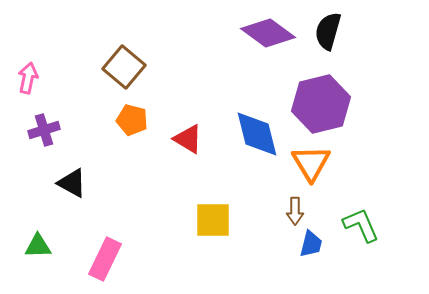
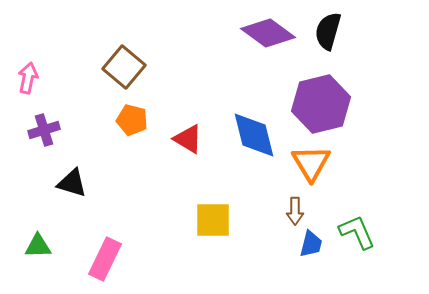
blue diamond: moved 3 px left, 1 px down
black triangle: rotated 12 degrees counterclockwise
green L-shape: moved 4 px left, 7 px down
